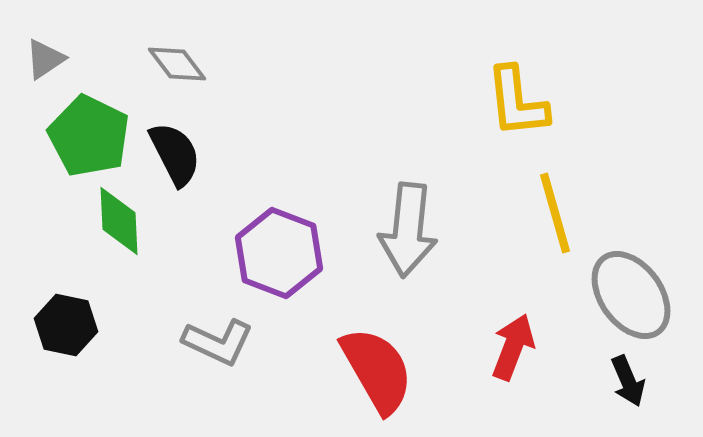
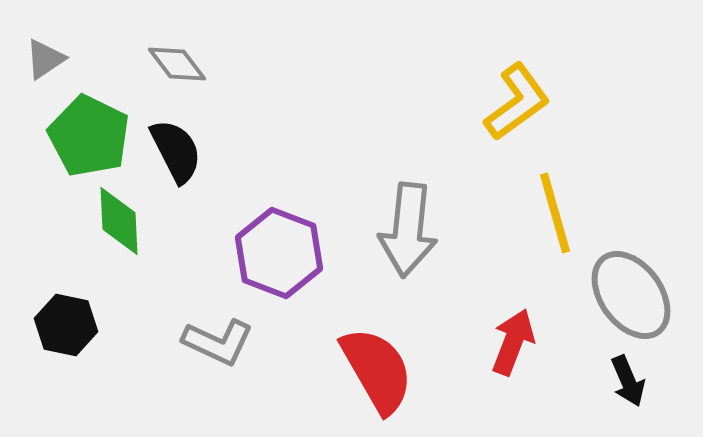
yellow L-shape: rotated 120 degrees counterclockwise
black semicircle: moved 1 px right, 3 px up
red arrow: moved 5 px up
